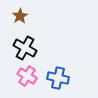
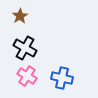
blue cross: moved 4 px right
